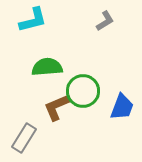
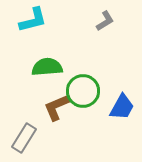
blue trapezoid: rotated 8 degrees clockwise
